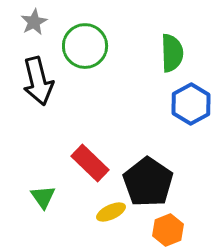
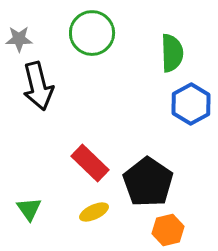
gray star: moved 15 px left, 17 px down; rotated 28 degrees clockwise
green circle: moved 7 px right, 13 px up
black arrow: moved 5 px down
green triangle: moved 14 px left, 12 px down
yellow ellipse: moved 17 px left
orange hexagon: rotated 8 degrees clockwise
